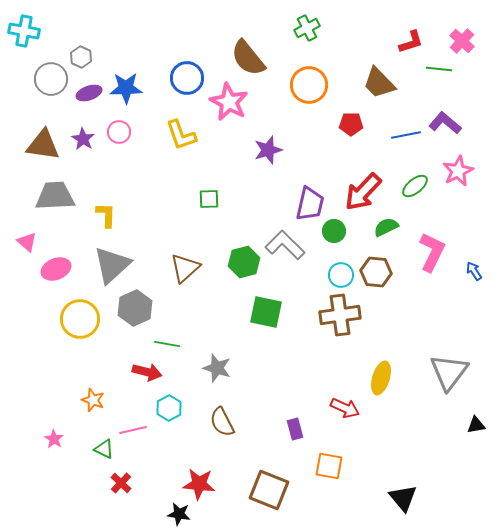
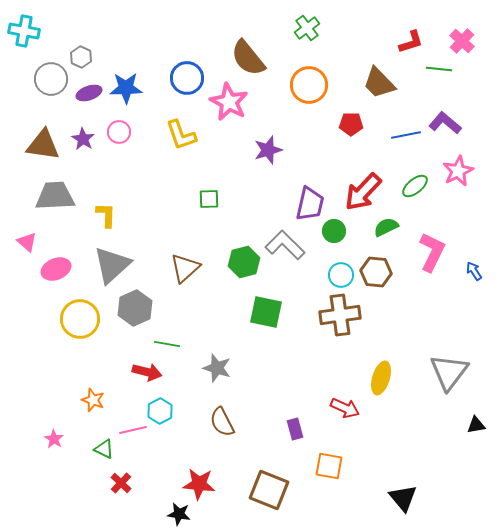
green cross at (307, 28): rotated 10 degrees counterclockwise
cyan hexagon at (169, 408): moved 9 px left, 3 px down
